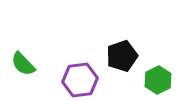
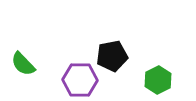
black pentagon: moved 10 px left; rotated 8 degrees clockwise
purple hexagon: rotated 8 degrees clockwise
